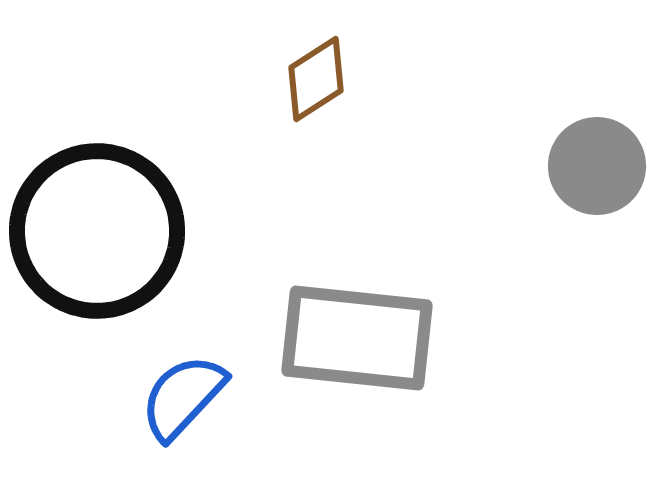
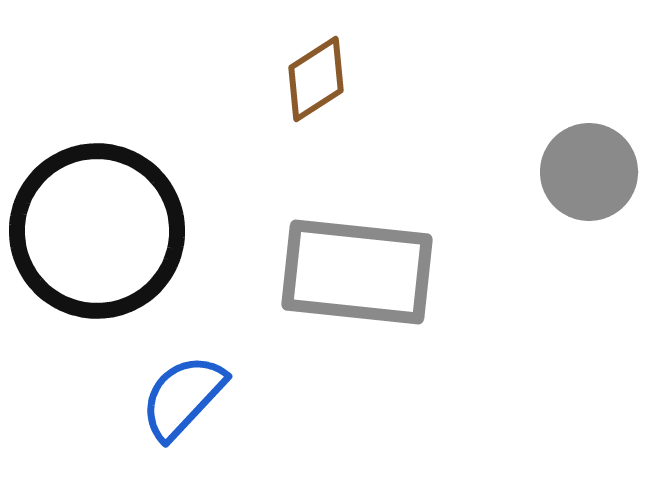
gray circle: moved 8 px left, 6 px down
gray rectangle: moved 66 px up
